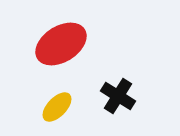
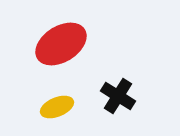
yellow ellipse: rotated 24 degrees clockwise
